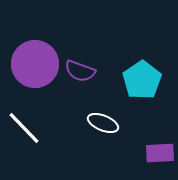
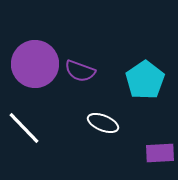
cyan pentagon: moved 3 px right
